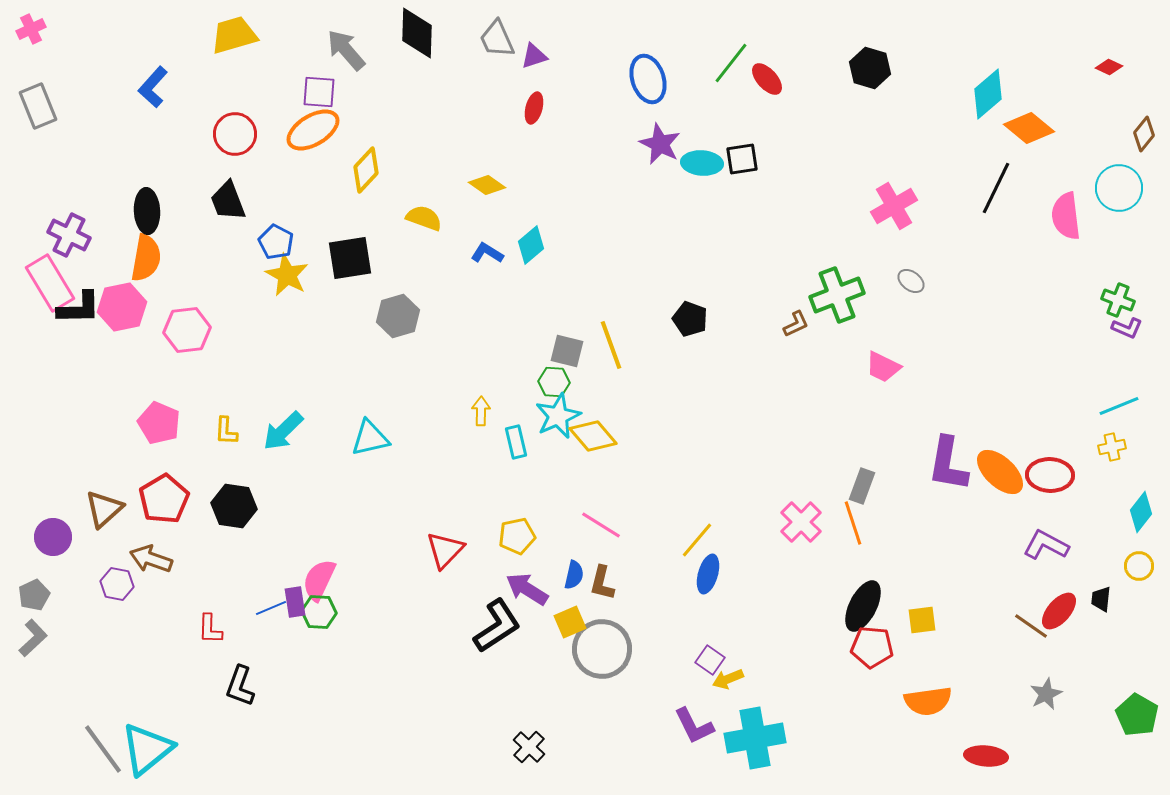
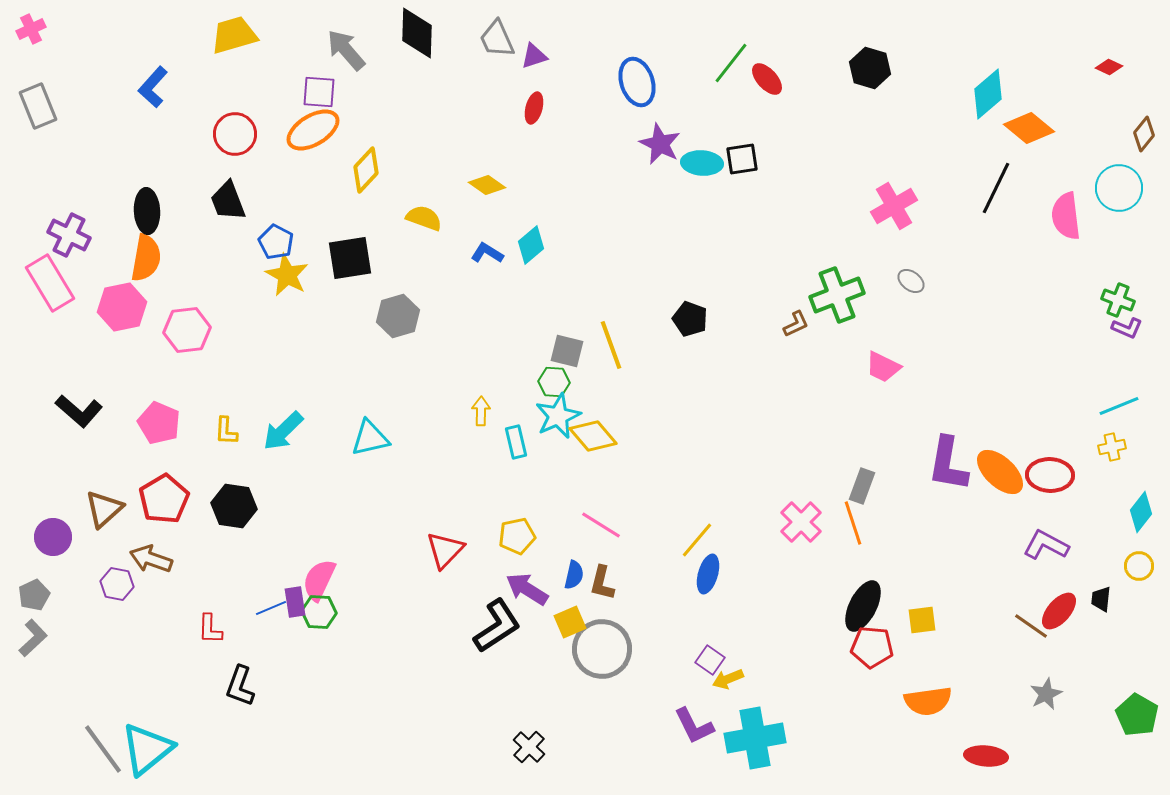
blue ellipse at (648, 79): moved 11 px left, 3 px down
black L-shape at (79, 308): moved 103 px down; rotated 42 degrees clockwise
